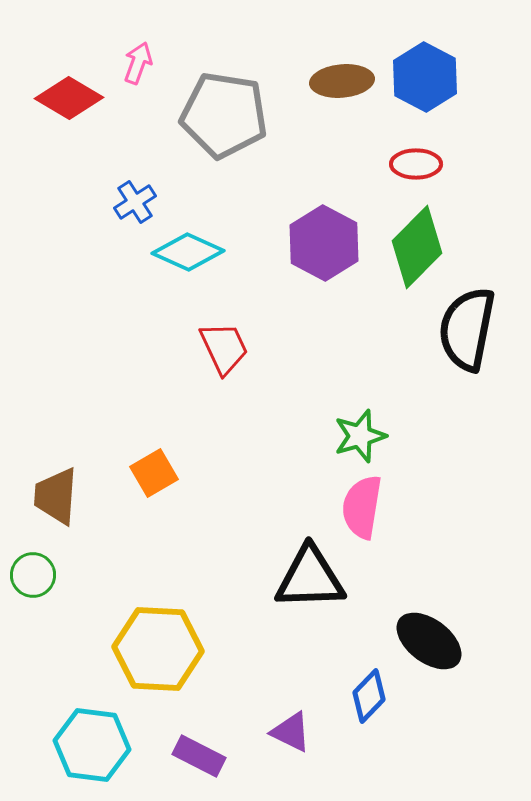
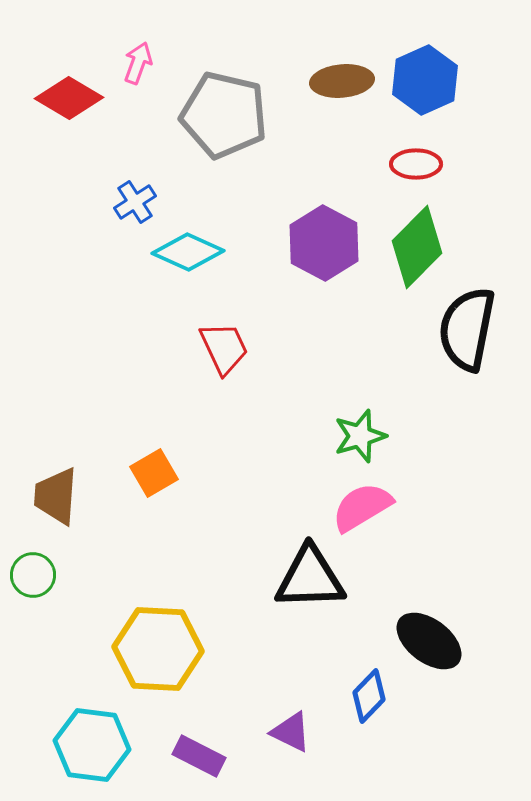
blue hexagon: moved 3 px down; rotated 8 degrees clockwise
gray pentagon: rotated 4 degrees clockwise
pink semicircle: rotated 50 degrees clockwise
